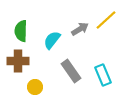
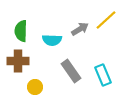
cyan semicircle: rotated 126 degrees counterclockwise
